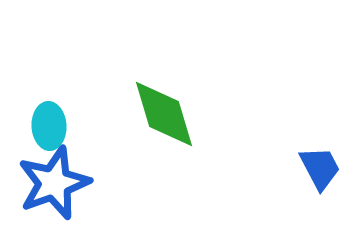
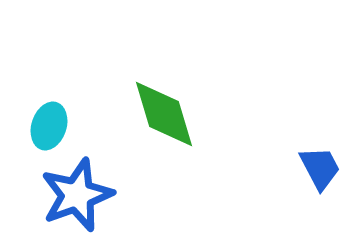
cyan ellipse: rotated 21 degrees clockwise
blue star: moved 23 px right, 12 px down
